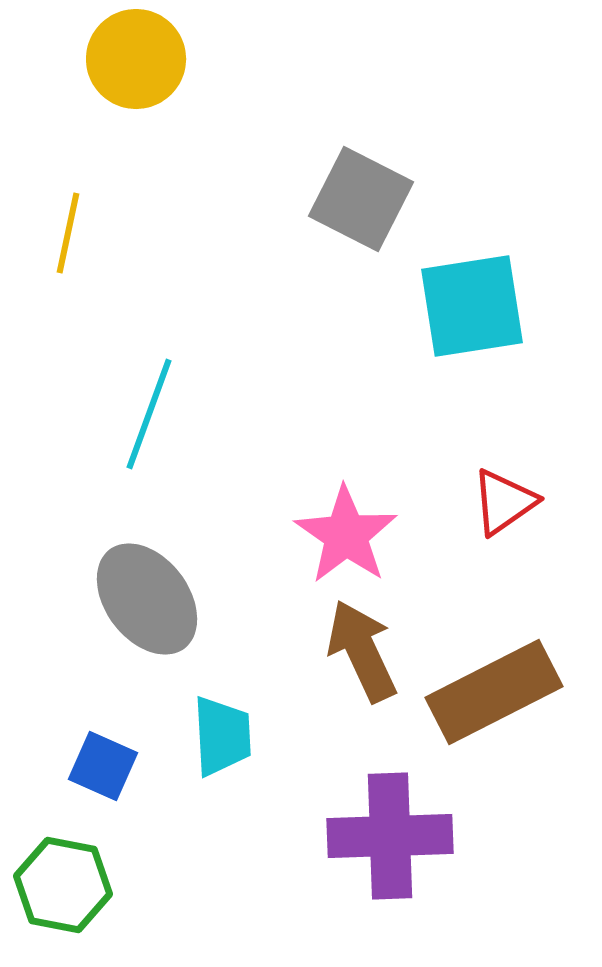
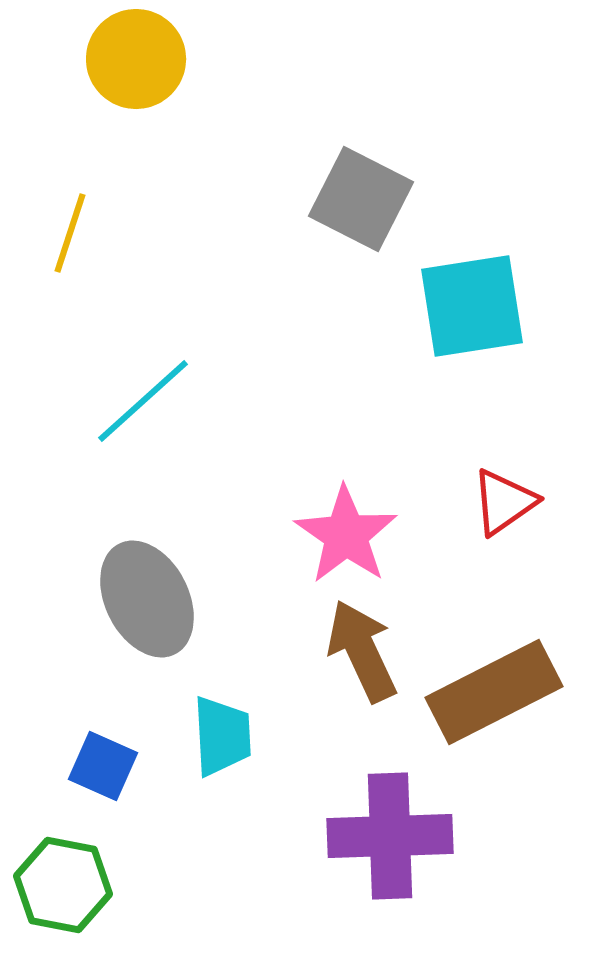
yellow line: moved 2 px right; rotated 6 degrees clockwise
cyan line: moved 6 px left, 13 px up; rotated 28 degrees clockwise
gray ellipse: rotated 10 degrees clockwise
